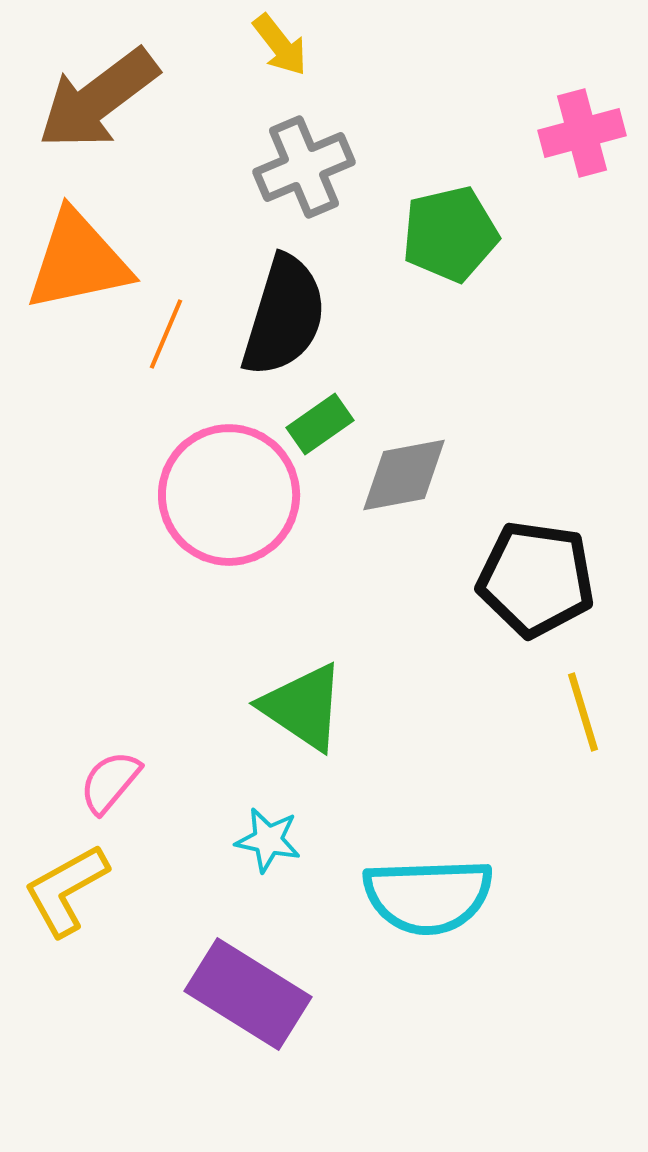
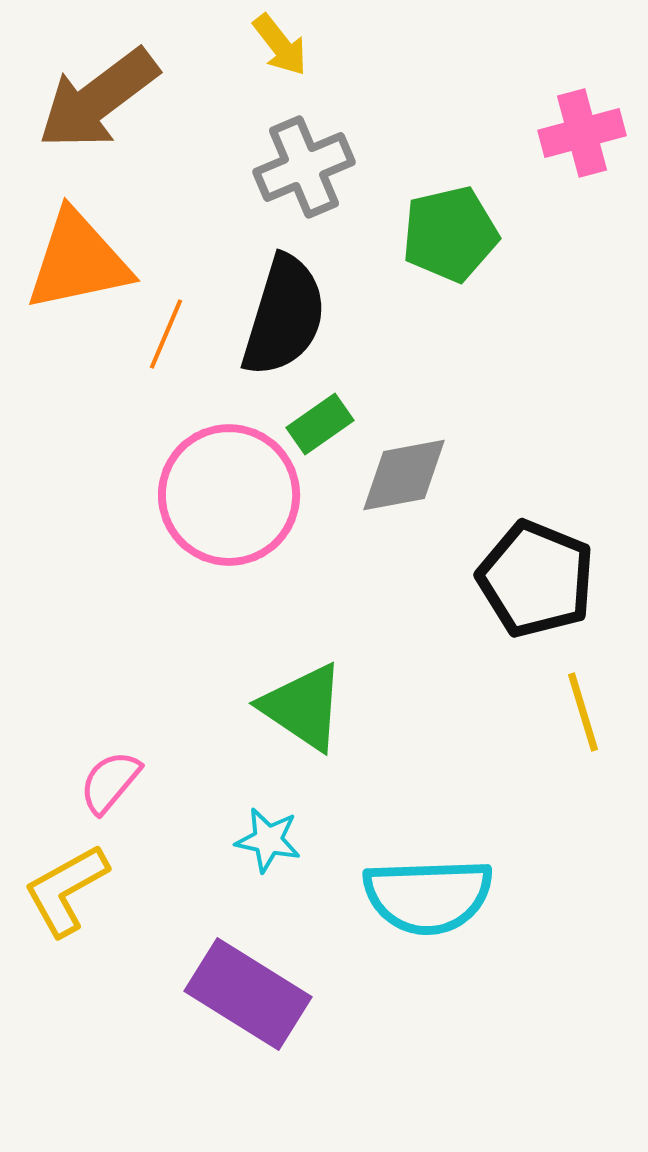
black pentagon: rotated 14 degrees clockwise
